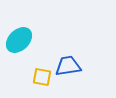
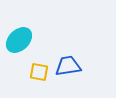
yellow square: moved 3 px left, 5 px up
